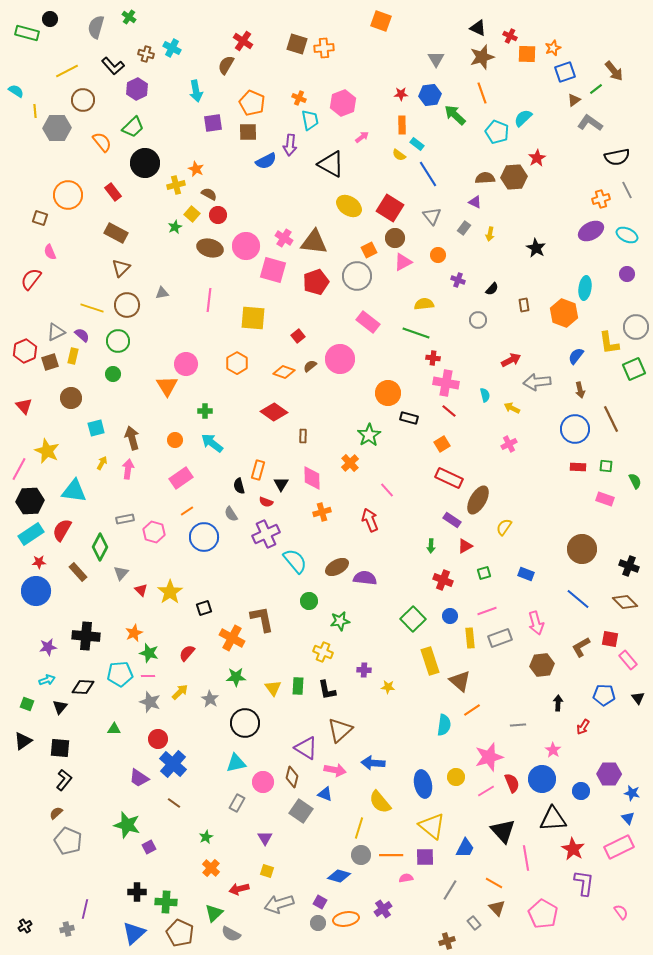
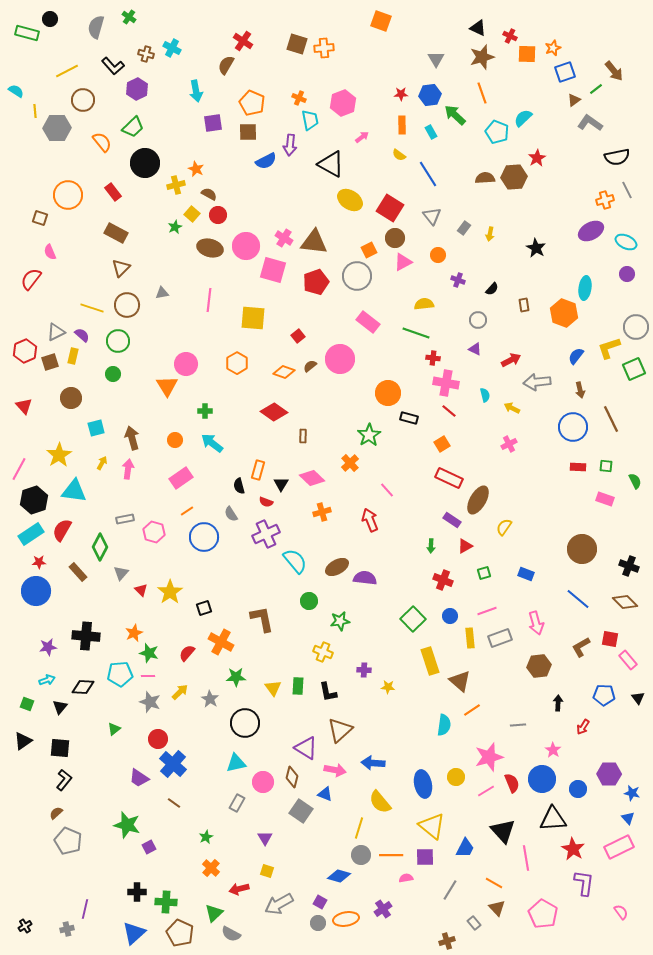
cyan rectangle at (417, 144): moved 14 px right, 12 px up; rotated 24 degrees clockwise
orange cross at (601, 199): moved 4 px right, 1 px down
purple triangle at (475, 202): moved 147 px down
yellow ellipse at (349, 206): moved 1 px right, 6 px up
cyan ellipse at (627, 235): moved 1 px left, 7 px down
yellow L-shape at (609, 343): moved 5 px down; rotated 80 degrees clockwise
blue circle at (575, 429): moved 2 px left, 2 px up
yellow star at (47, 451): moved 12 px right, 4 px down; rotated 15 degrees clockwise
pink diamond at (312, 478): rotated 45 degrees counterclockwise
black hexagon at (30, 501): moved 4 px right, 1 px up; rotated 16 degrees counterclockwise
orange cross at (232, 638): moved 11 px left, 4 px down
brown hexagon at (542, 665): moved 3 px left, 1 px down
black L-shape at (327, 690): moved 1 px right, 2 px down
green triangle at (114, 729): rotated 40 degrees counterclockwise
blue circle at (581, 791): moved 3 px left, 2 px up
gray arrow at (279, 904): rotated 12 degrees counterclockwise
